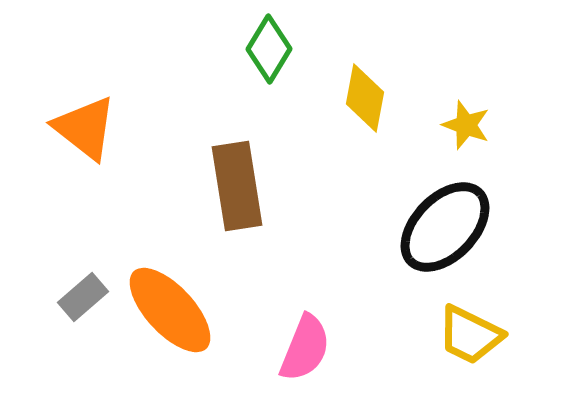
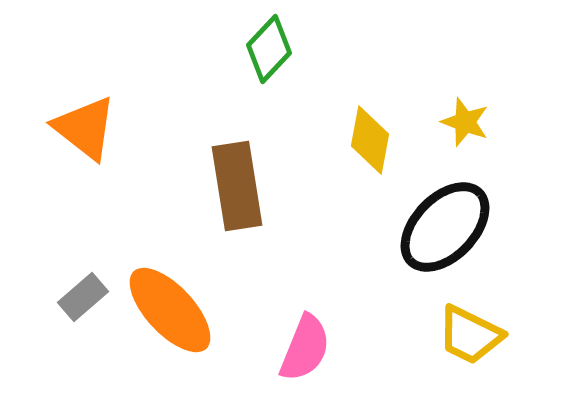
green diamond: rotated 12 degrees clockwise
yellow diamond: moved 5 px right, 42 px down
yellow star: moved 1 px left, 3 px up
